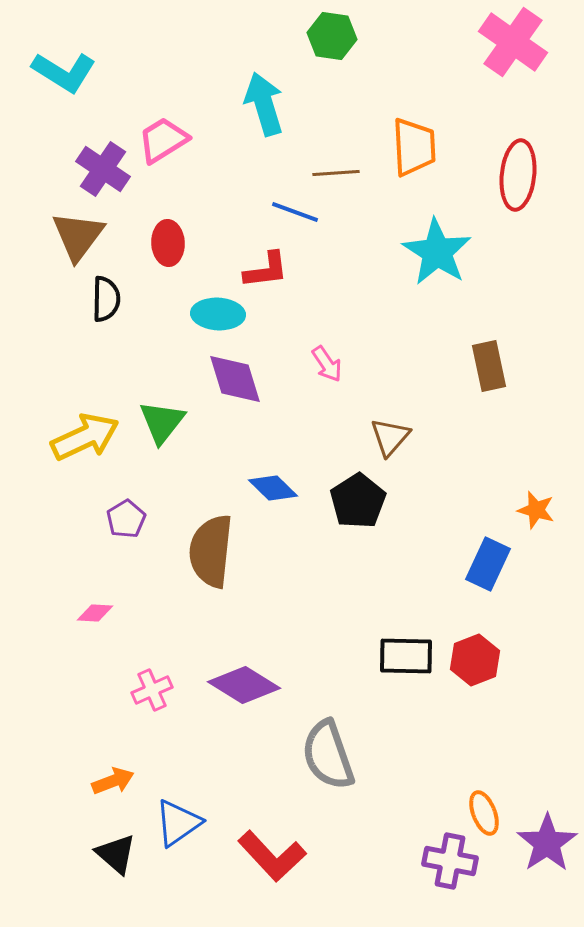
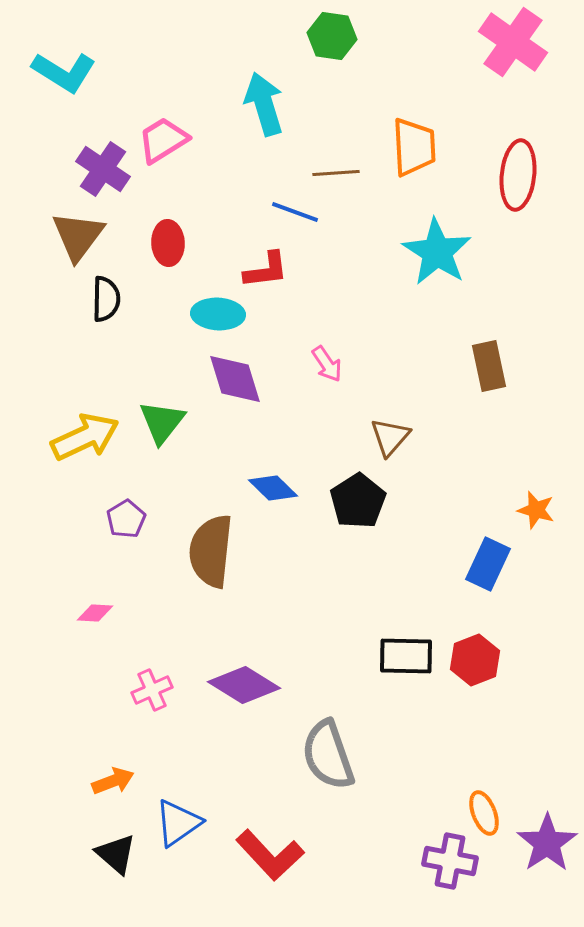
red L-shape at (272, 856): moved 2 px left, 1 px up
